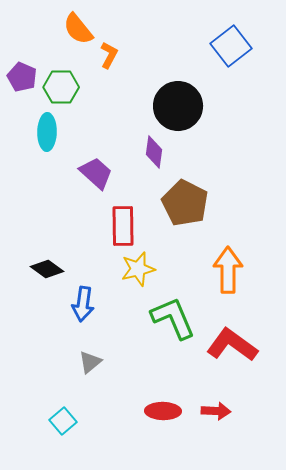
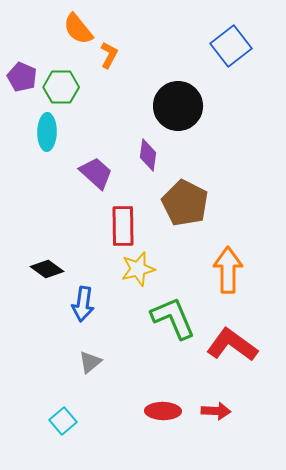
purple diamond: moved 6 px left, 3 px down
